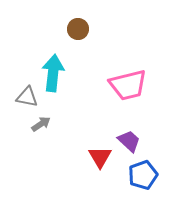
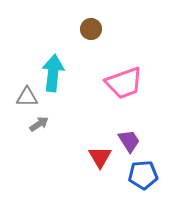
brown circle: moved 13 px right
pink trapezoid: moved 4 px left, 2 px up; rotated 6 degrees counterclockwise
gray triangle: rotated 10 degrees counterclockwise
gray arrow: moved 2 px left
purple trapezoid: rotated 15 degrees clockwise
blue pentagon: rotated 16 degrees clockwise
